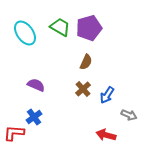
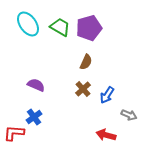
cyan ellipse: moved 3 px right, 9 px up
